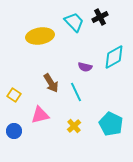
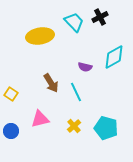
yellow square: moved 3 px left, 1 px up
pink triangle: moved 4 px down
cyan pentagon: moved 5 px left, 4 px down; rotated 10 degrees counterclockwise
blue circle: moved 3 px left
